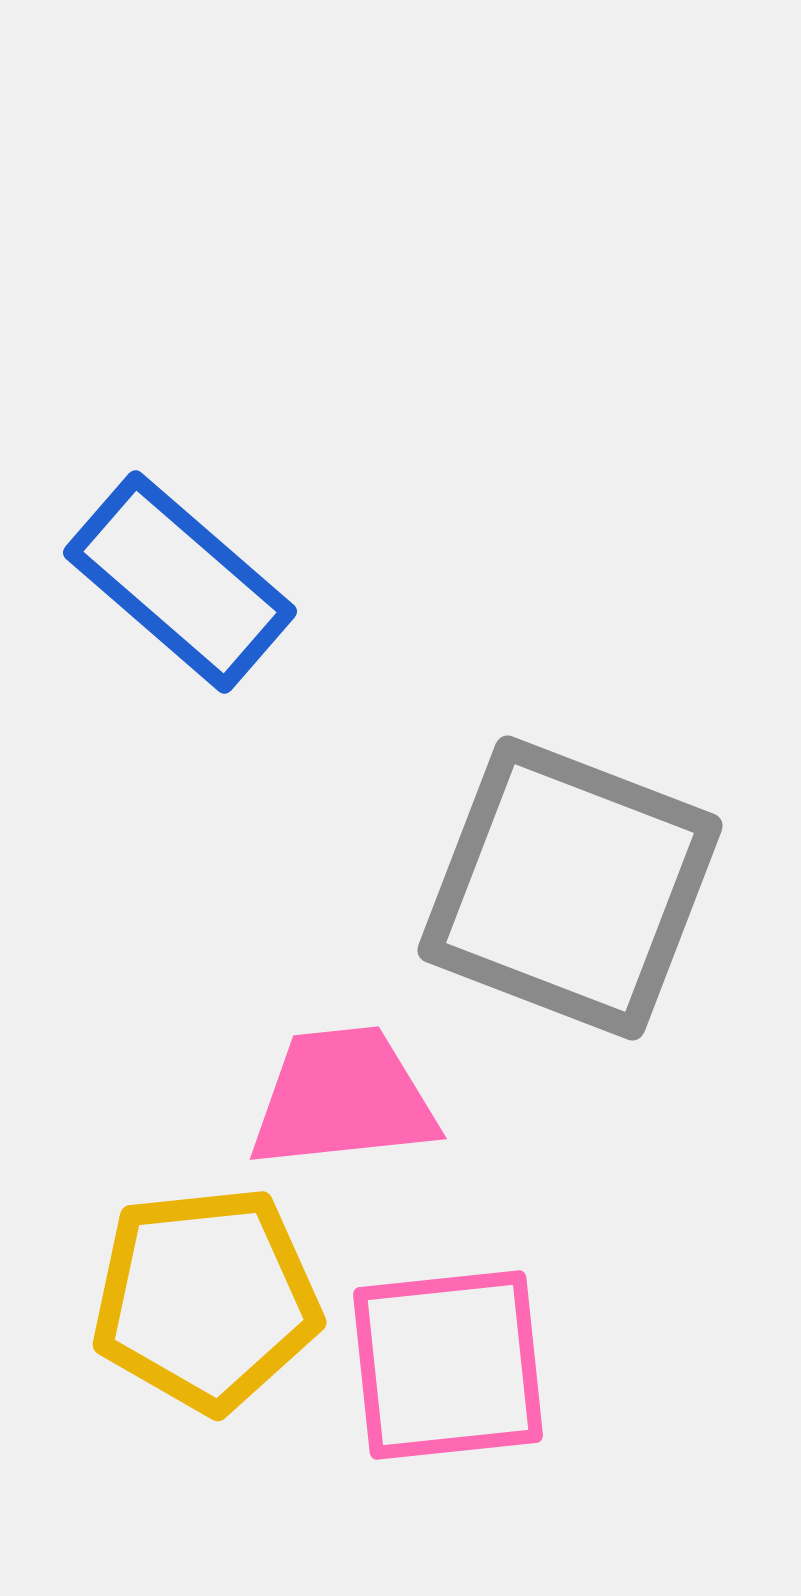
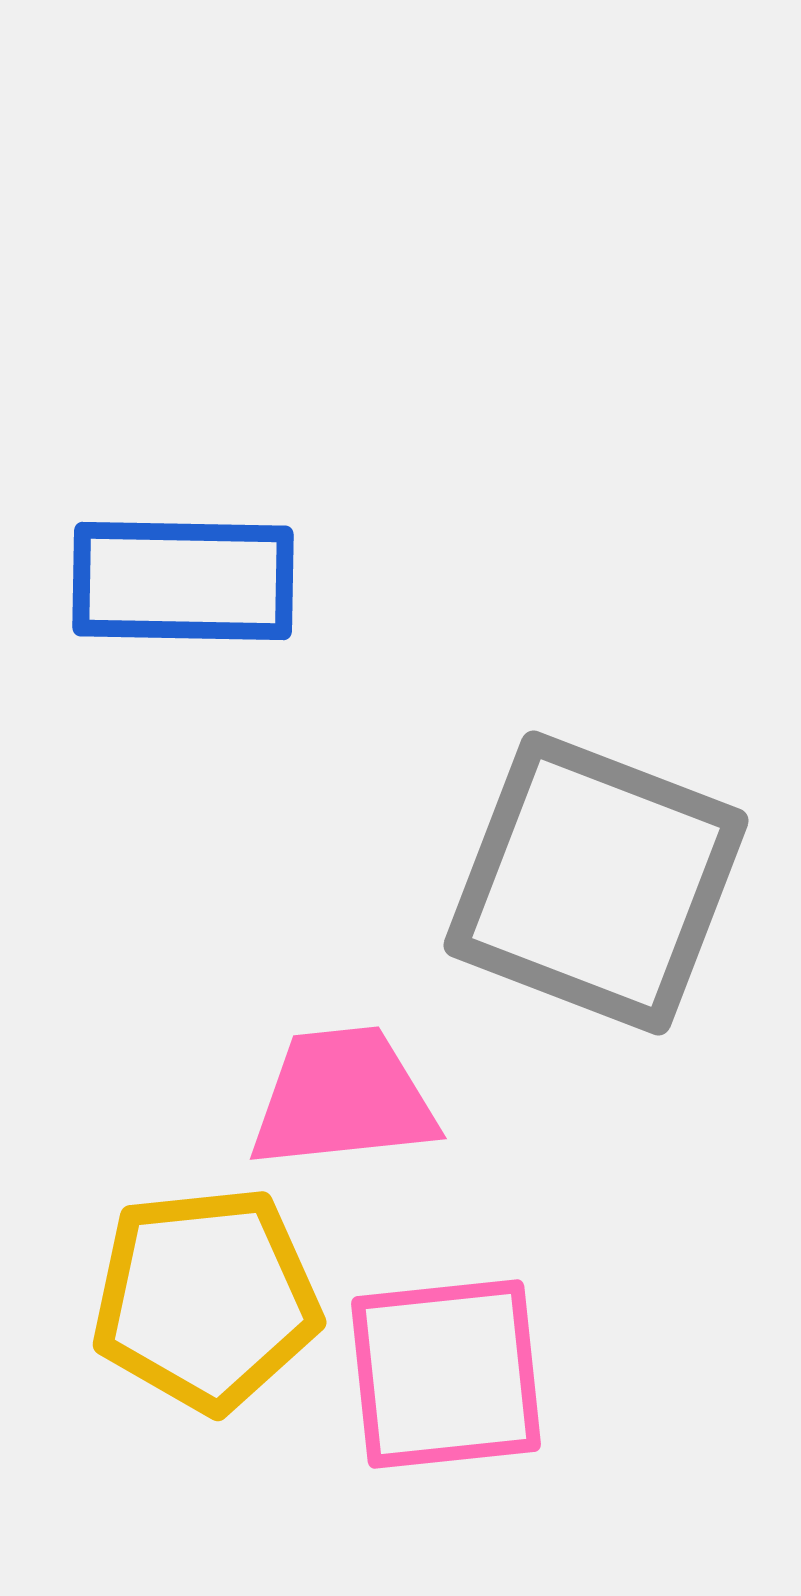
blue rectangle: moved 3 px right, 1 px up; rotated 40 degrees counterclockwise
gray square: moved 26 px right, 5 px up
pink square: moved 2 px left, 9 px down
